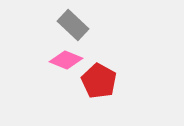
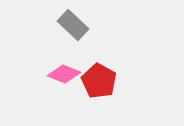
pink diamond: moved 2 px left, 14 px down
